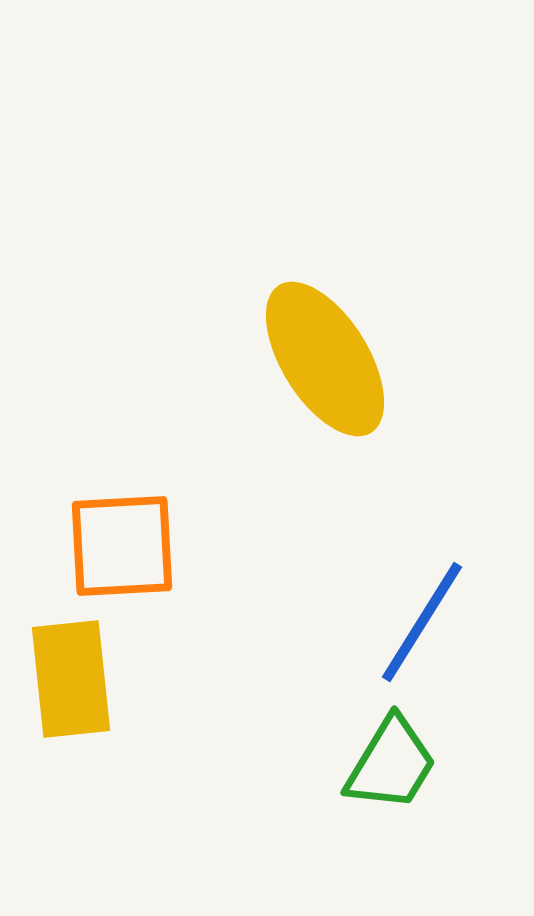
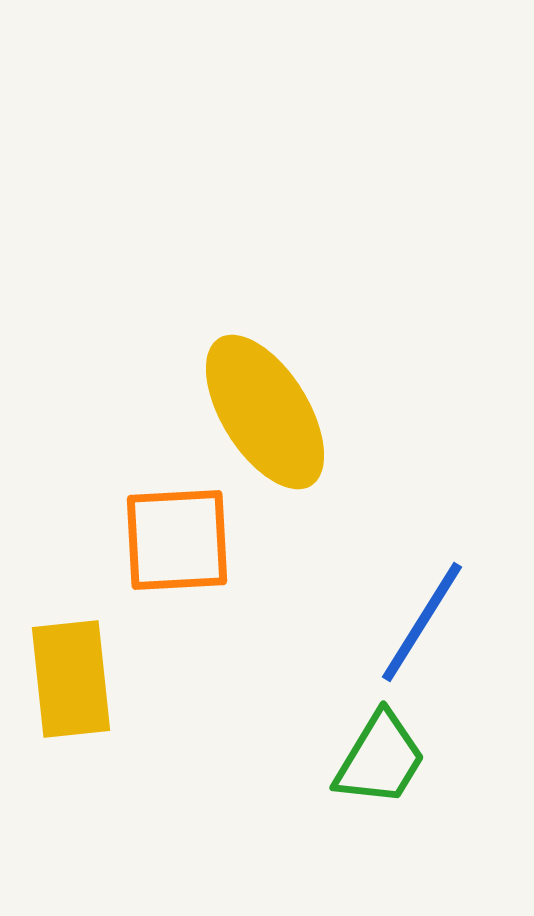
yellow ellipse: moved 60 px left, 53 px down
orange square: moved 55 px right, 6 px up
green trapezoid: moved 11 px left, 5 px up
